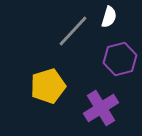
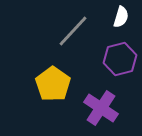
white semicircle: moved 12 px right
yellow pentagon: moved 5 px right, 2 px up; rotated 20 degrees counterclockwise
purple cross: rotated 24 degrees counterclockwise
